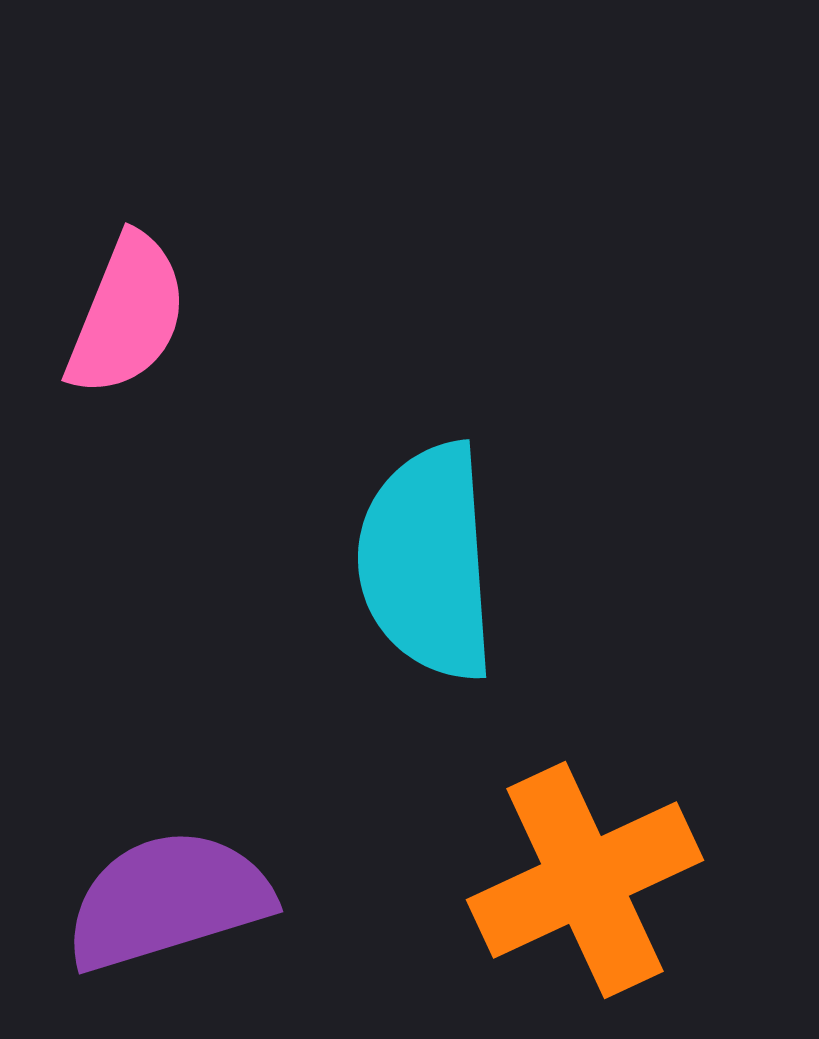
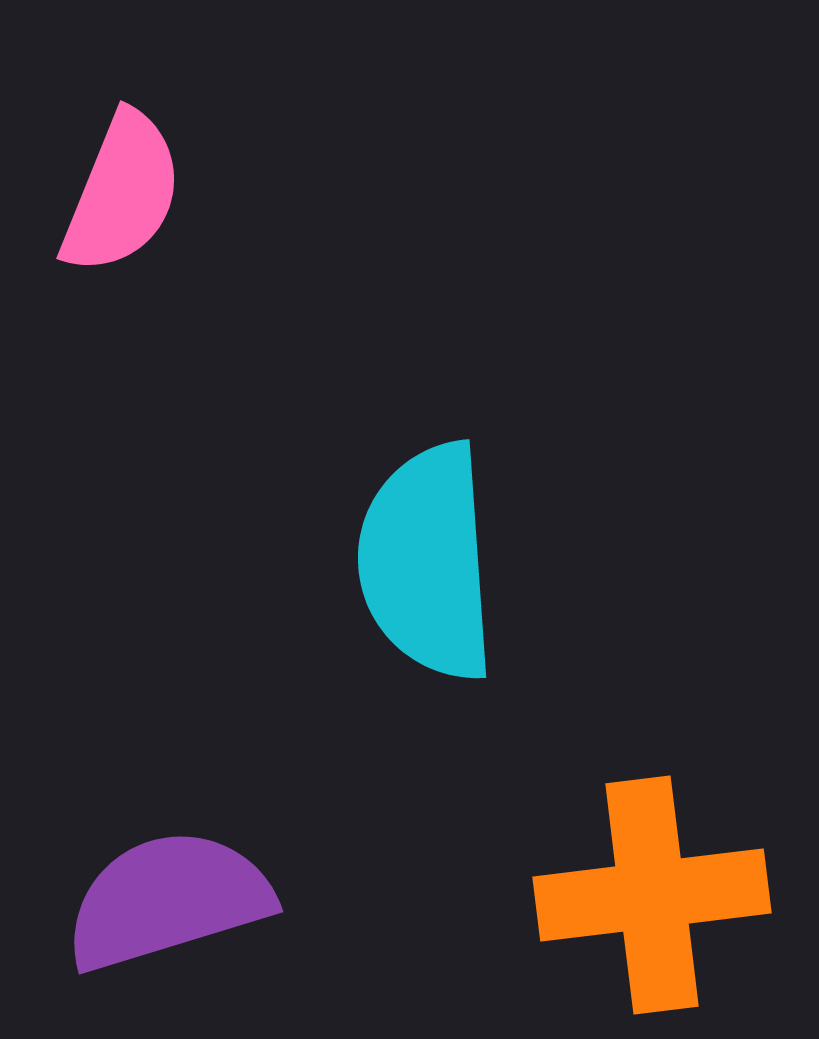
pink semicircle: moved 5 px left, 122 px up
orange cross: moved 67 px right, 15 px down; rotated 18 degrees clockwise
